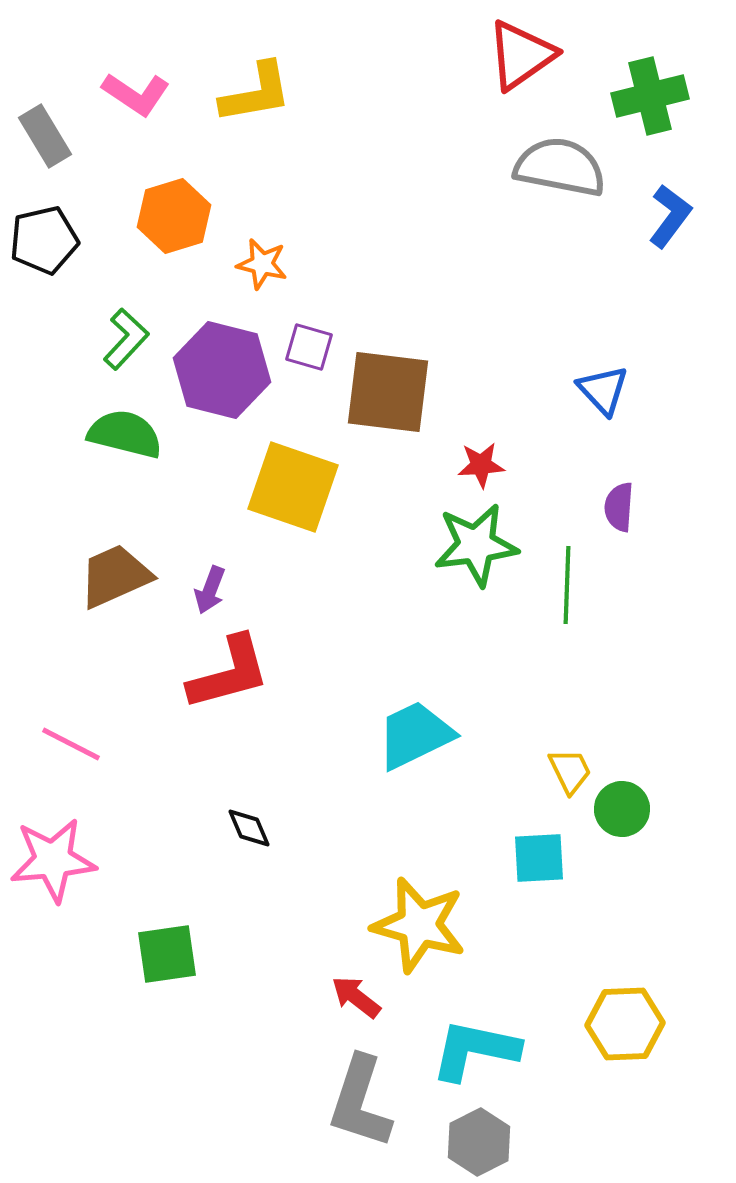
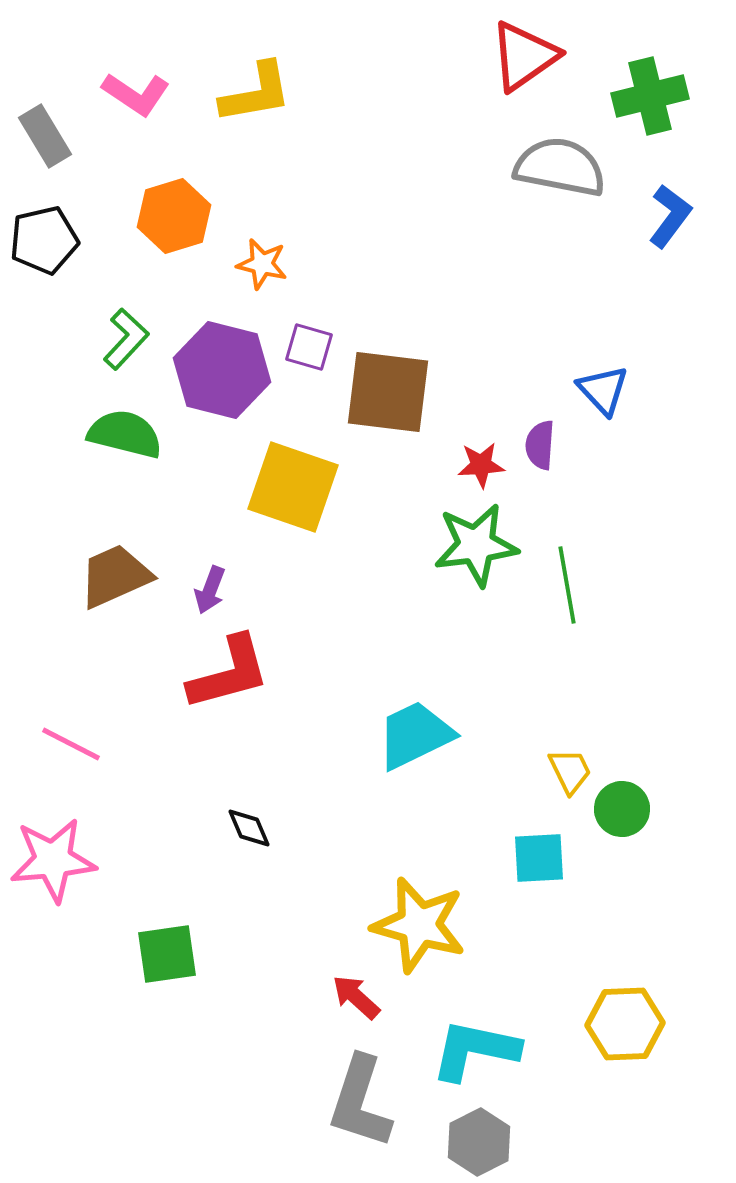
red triangle: moved 3 px right, 1 px down
purple semicircle: moved 79 px left, 62 px up
green line: rotated 12 degrees counterclockwise
red arrow: rotated 4 degrees clockwise
